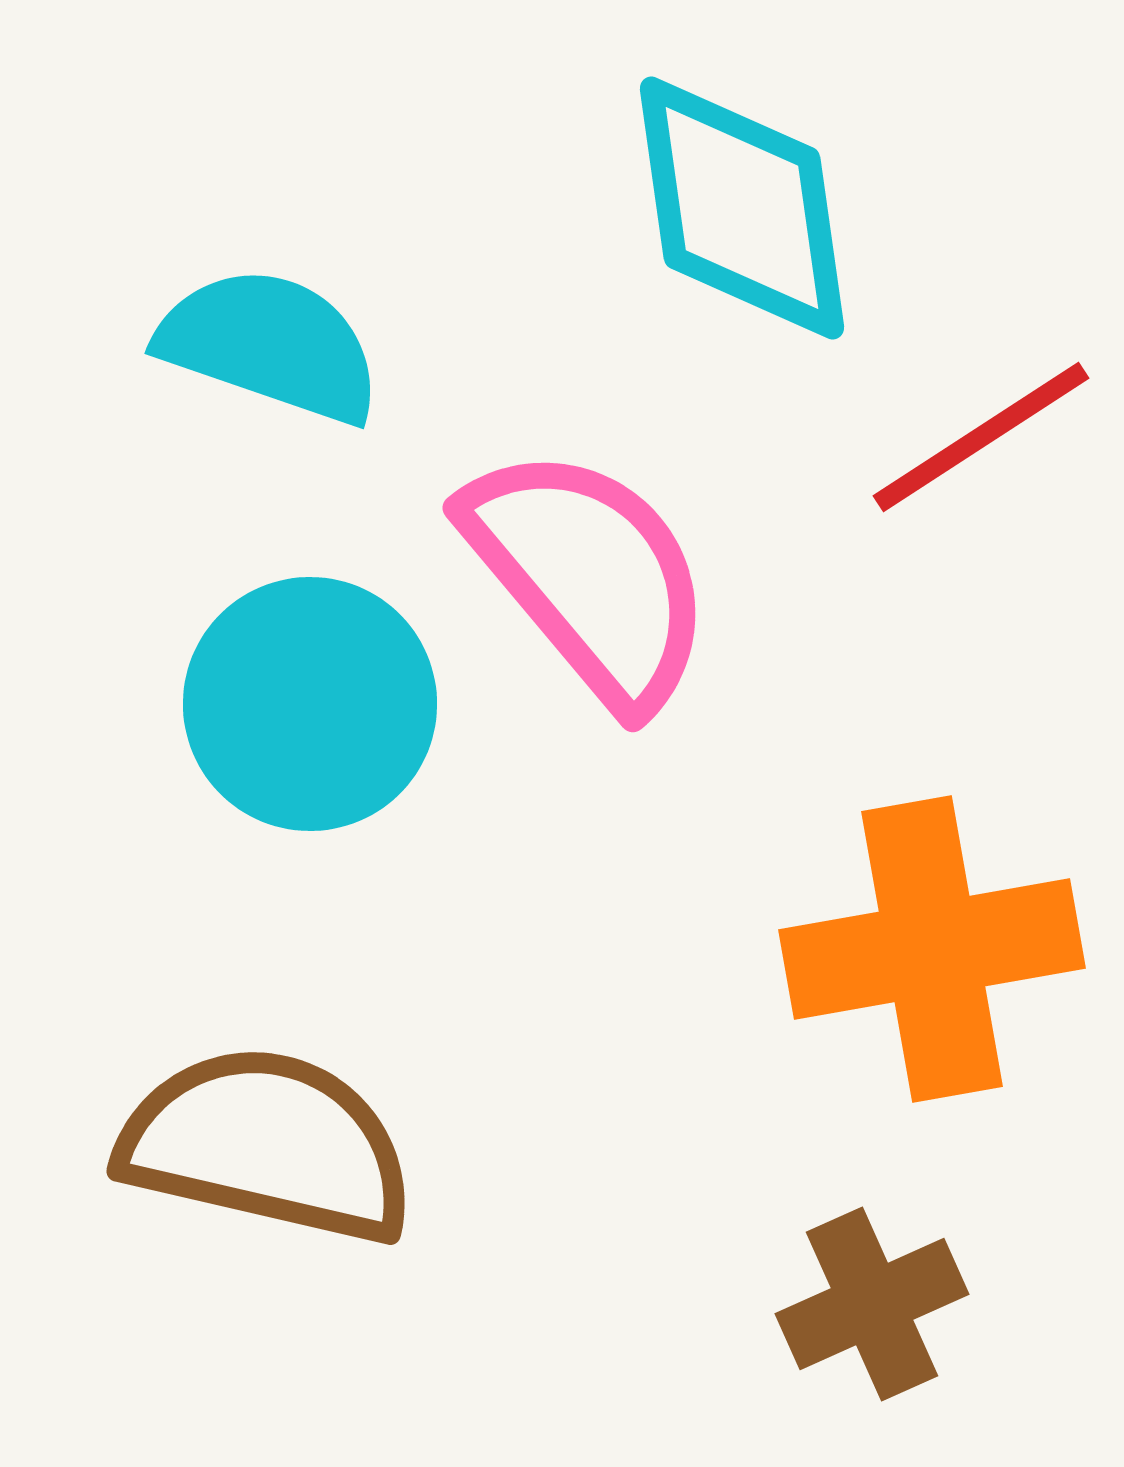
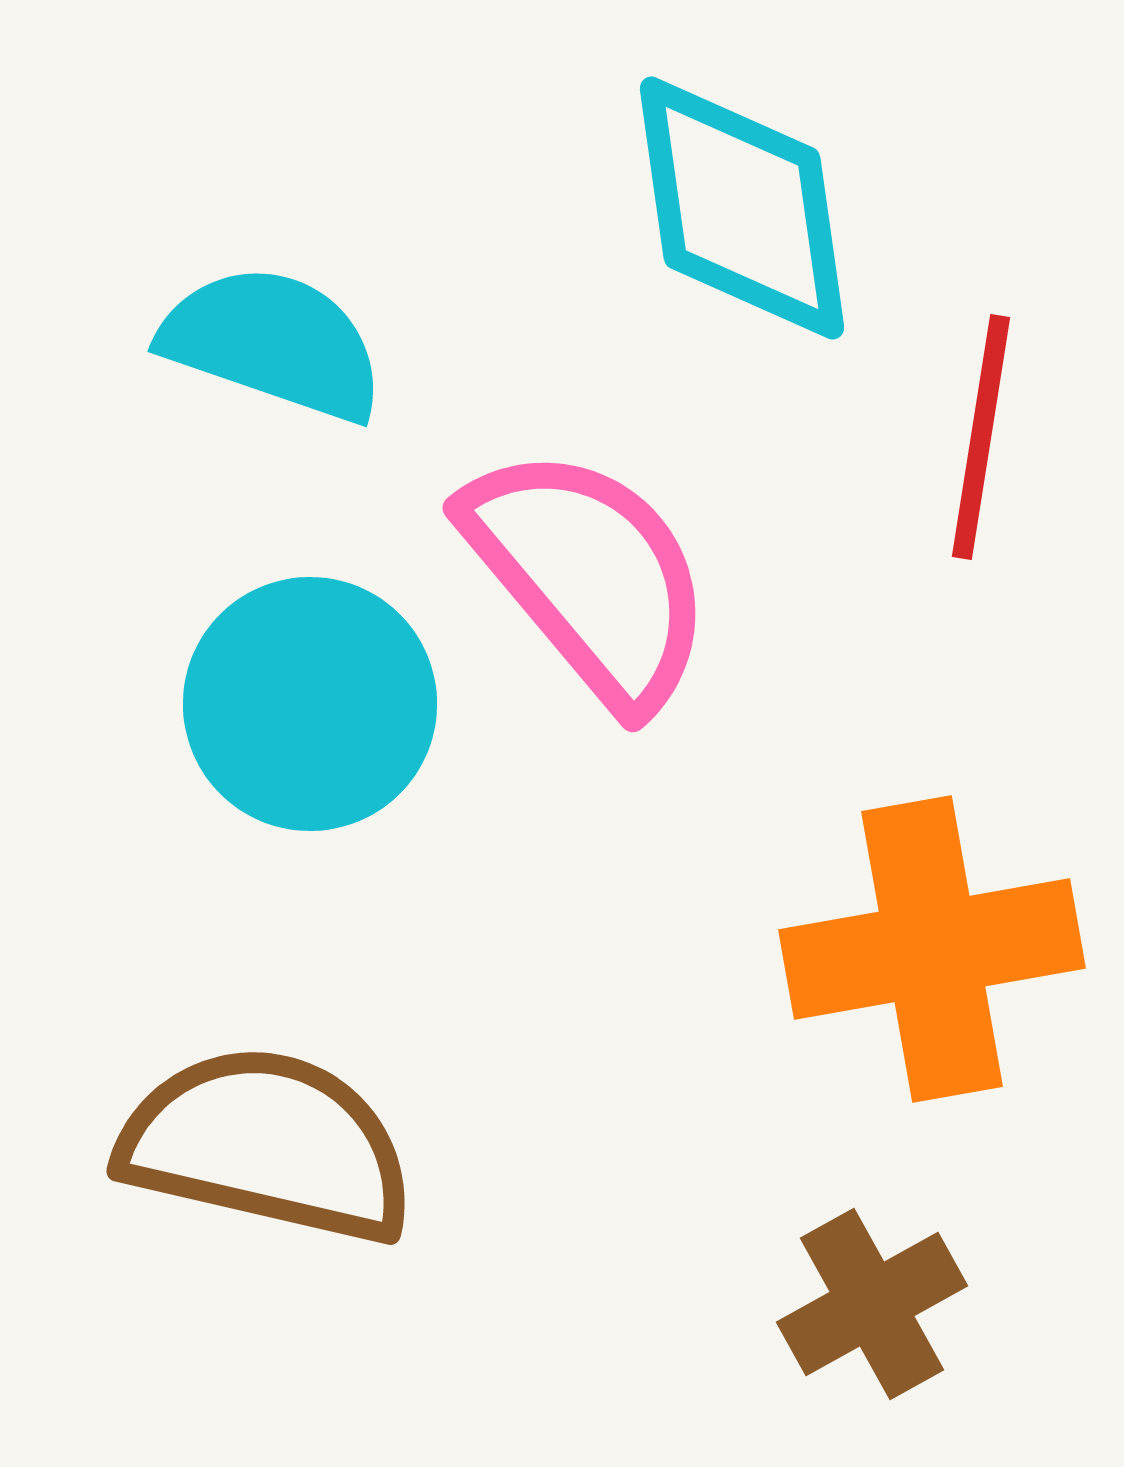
cyan semicircle: moved 3 px right, 2 px up
red line: rotated 48 degrees counterclockwise
brown cross: rotated 5 degrees counterclockwise
